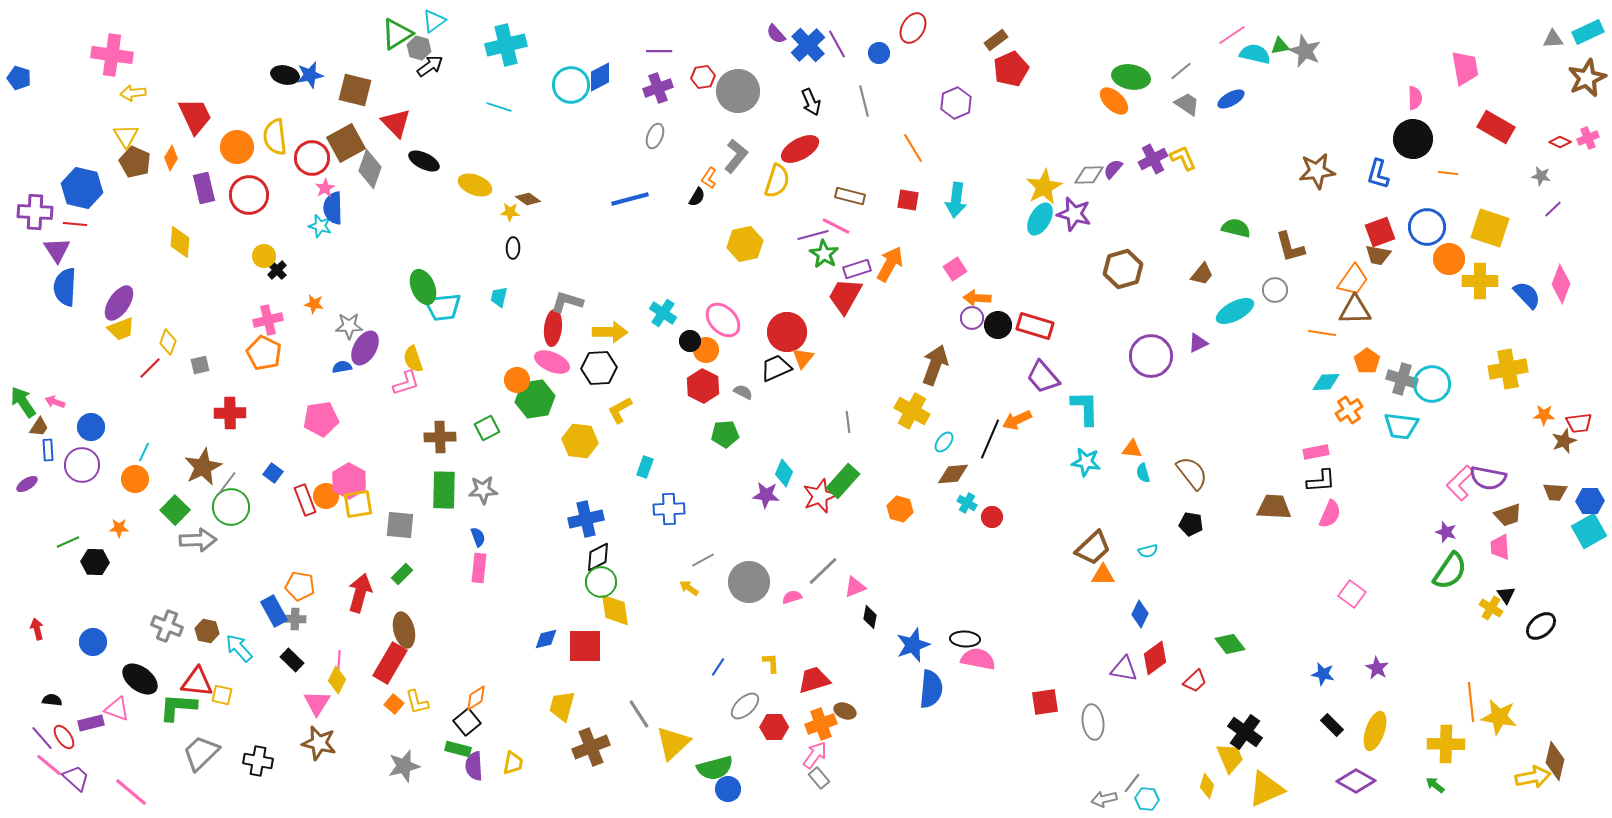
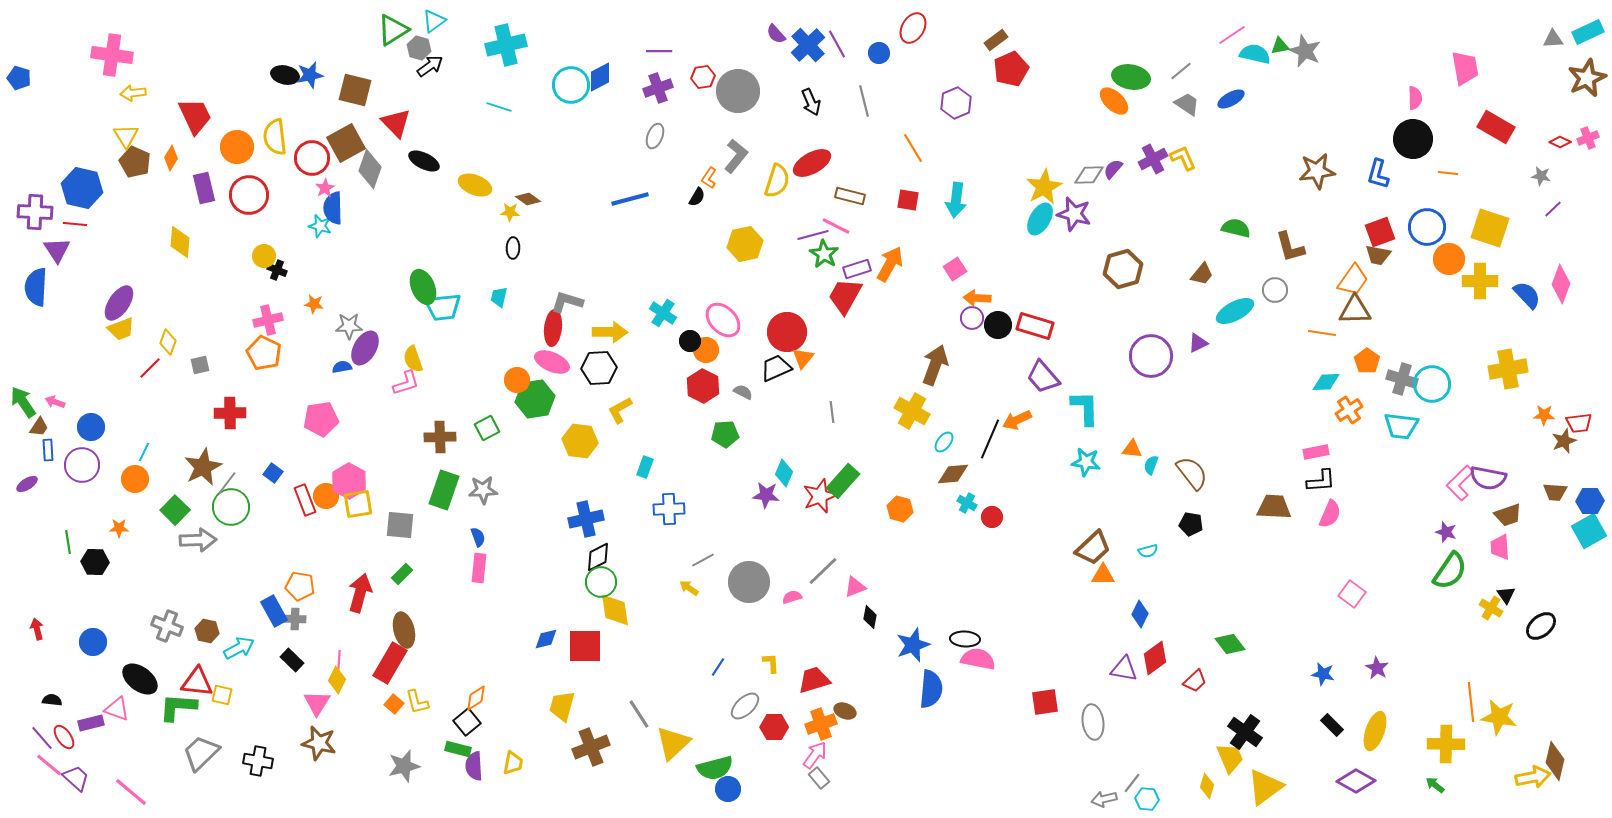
green triangle at (397, 34): moved 4 px left, 4 px up
red ellipse at (800, 149): moved 12 px right, 14 px down
black cross at (277, 270): rotated 24 degrees counterclockwise
blue semicircle at (65, 287): moved 29 px left
gray line at (848, 422): moved 16 px left, 10 px up
cyan semicircle at (1143, 473): moved 8 px right, 8 px up; rotated 36 degrees clockwise
green rectangle at (444, 490): rotated 18 degrees clockwise
green line at (68, 542): rotated 75 degrees counterclockwise
cyan arrow at (239, 648): rotated 104 degrees clockwise
yellow triangle at (1266, 789): moved 1 px left, 2 px up; rotated 12 degrees counterclockwise
